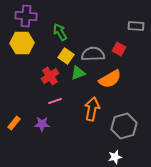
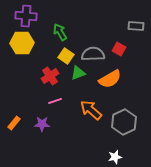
orange arrow: moved 1 px left, 1 px down; rotated 60 degrees counterclockwise
gray hexagon: moved 4 px up; rotated 10 degrees counterclockwise
